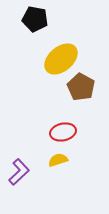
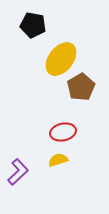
black pentagon: moved 2 px left, 6 px down
yellow ellipse: rotated 12 degrees counterclockwise
brown pentagon: rotated 12 degrees clockwise
purple L-shape: moved 1 px left
